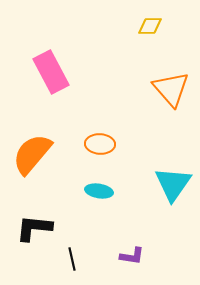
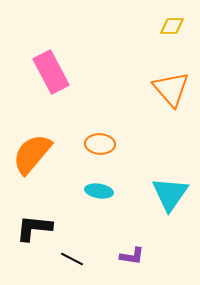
yellow diamond: moved 22 px right
cyan triangle: moved 3 px left, 10 px down
black line: rotated 50 degrees counterclockwise
